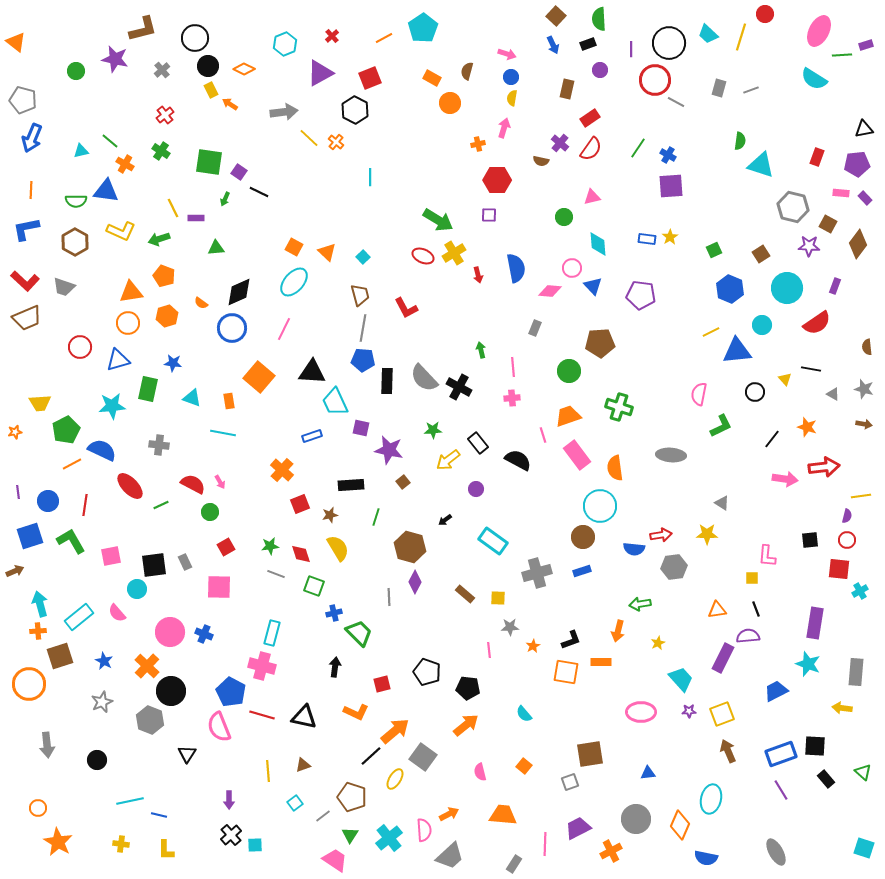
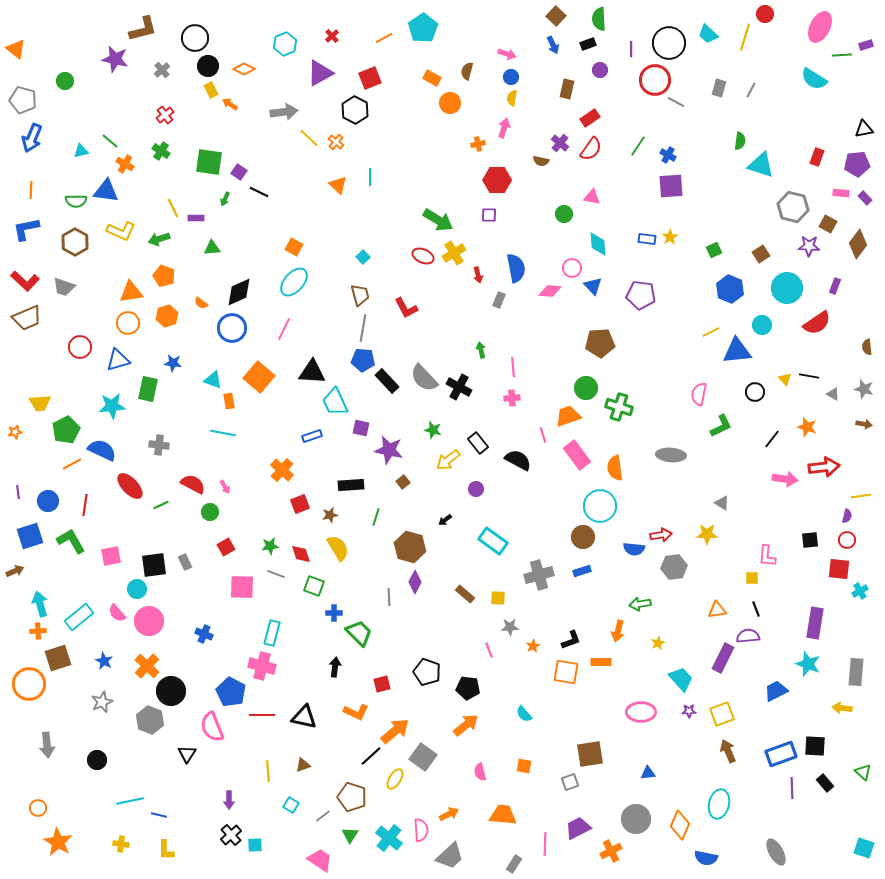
pink ellipse at (819, 31): moved 1 px right, 4 px up
yellow line at (741, 37): moved 4 px right
orange triangle at (16, 42): moved 7 px down
green circle at (76, 71): moved 11 px left, 10 px down
gray line at (751, 90): rotated 42 degrees counterclockwise
green line at (638, 148): moved 2 px up
pink triangle at (592, 197): rotated 24 degrees clockwise
green circle at (564, 217): moved 3 px up
green triangle at (216, 248): moved 4 px left
orange triangle at (327, 252): moved 11 px right, 67 px up
gray rectangle at (535, 328): moved 36 px left, 28 px up
black line at (811, 369): moved 2 px left, 7 px down
green circle at (569, 371): moved 17 px right, 17 px down
black rectangle at (387, 381): rotated 45 degrees counterclockwise
cyan triangle at (192, 398): moved 21 px right, 18 px up
green star at (433, 430): rotated 18 degrees clockwise
pink arrow at (220, 482): moved 5 px right, 5 px down
gray cross at (537, 573): moved 2 px right, 2 px down
pink square at (219, 587): moved 23 px right
blue cross at (334, 613): rotated 14 degrees clockwise
pink circle at (170, 632): moved 21 px left, 11 px up
pink line at (489, 650): rotated 14 degrees counterclockwise
brown square at (60, 656): moved 2 px left, 2 px down
red line at (262, 715): rotated 15 degrees counterclockwise
pink semicircle at (219, 727): moved 7 px left
orange square at (524, 766): rotated 28 degrees counterclockwise
black rectangle at (826, 779): moved 1 px left, 4 px down
purple line at (781, 790): moved 11 px right, 2 px up; rotated 30 degrees clockwise
cyan ellipse at (711, 799): moved 8 px right, 5 px down
cyan square at (295, 803): moved 4 px left, 2 px down; rotated 21 degrees counterclockwise
pink semicircle at (424, 830): moved 3 px left
cyan cross at (389, 838): rotated 12 degrees counterclockwise
pink trapezoid at (335, 860): moved 15 px left
